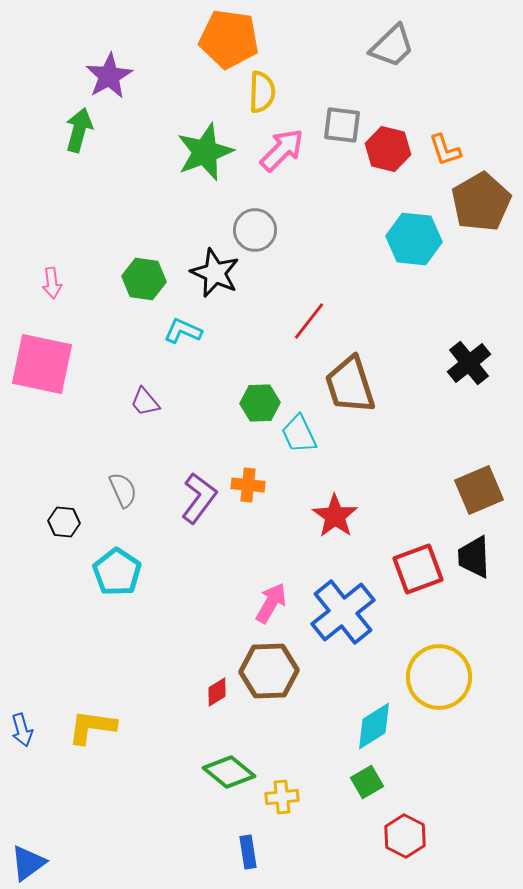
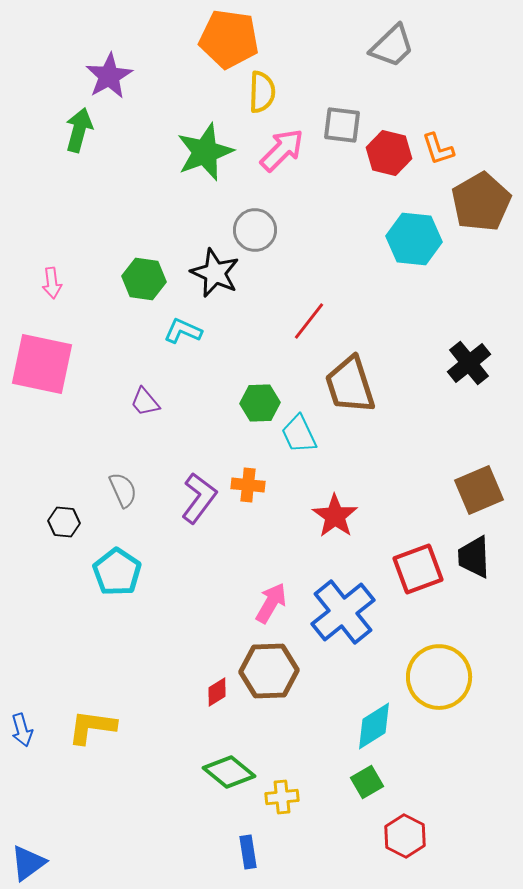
red hexagon at (388, 149): moved 1 px right, 4 px down
orange L-shape at (445, 150): moved 7 px left, 1 px up
